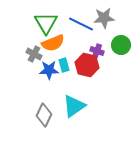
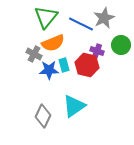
gray star: rotated 20 degrees counterclockwise
green triangle: moved 6 px up; rotated 10 degrees clockwise
gray diamond: moved 1 px left, 1 px down
